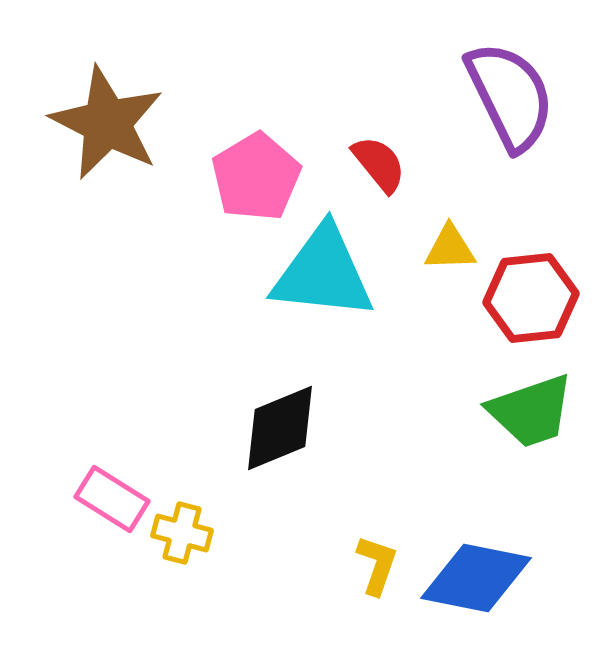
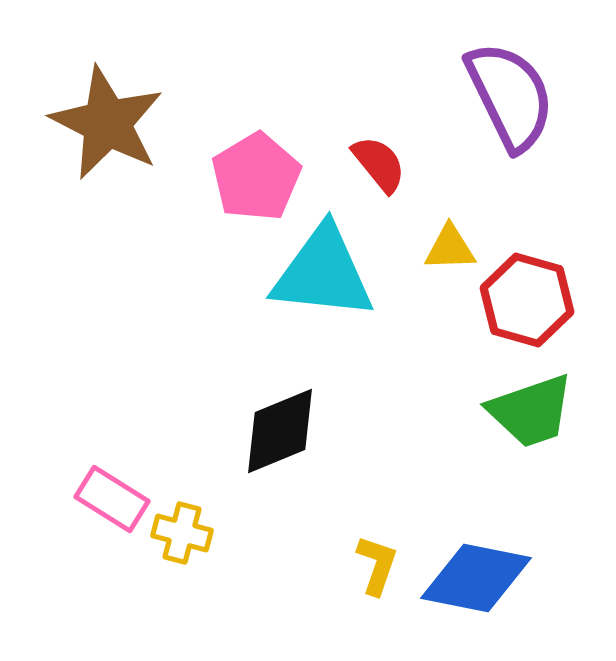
red hexagon: moved 4 px left, 2 px down; rotated 22 degrees clockwise
black diamond: moved 3 px down
